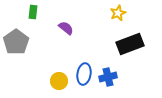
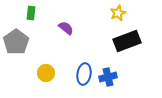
green rectangle: moved 2 px left, 1 px down
black rectangle: moved 3 px left, 3 px up
yellow circle: moved 13 px left, 8 px up
